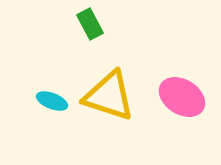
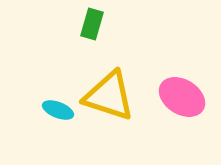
green rectangle: moved 2 px right; rotated 44 degrees clockwise
cyan ellipse: moved 6 px right, 9 px down
